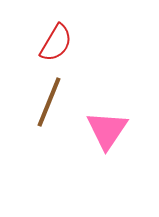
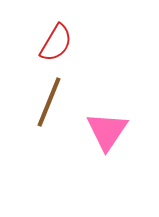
pink triangle: moved 1 px down
